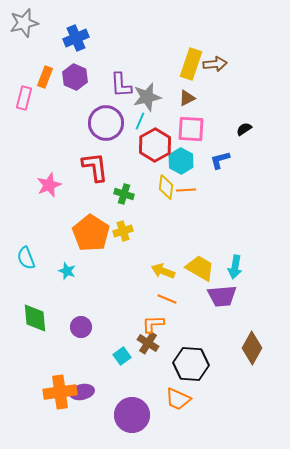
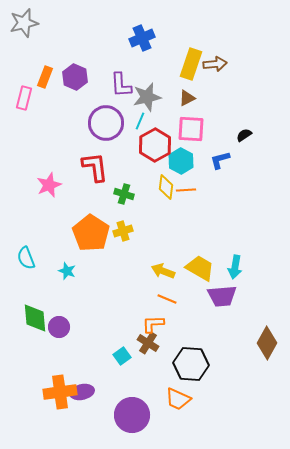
blue cross at (76, 38): moved 66 px right
black semicircle at (244, 129): moved 6 px down
purple circle at (81, 327): moved 22 px left
brown diamond at (252, 348): moved 15 px right, 5 px up
